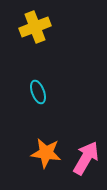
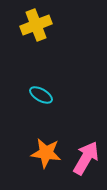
yellow cross: moved 1 px right, 2 px up
cyan ellipse: moved 3 px right, 3 px down; rotated 40 degrees counterclockwise
